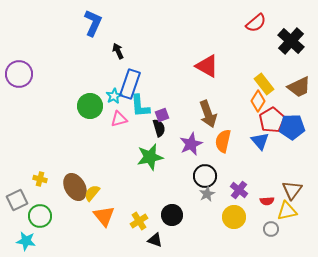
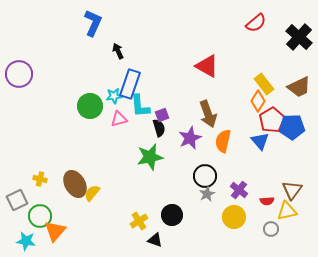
black cross at (291, 41): moved 8 px right, 4 px up
cyan star at (114, 96): rotated 21 degrees clockwise
purple star at (191, 144): moved 1 px left, 6 px up
brown ellipse at (75, 187): moved 3 px up
orange triangle at (104, 216): moved 49 px left, 15 px down; rotated 20 degrees clockwise
